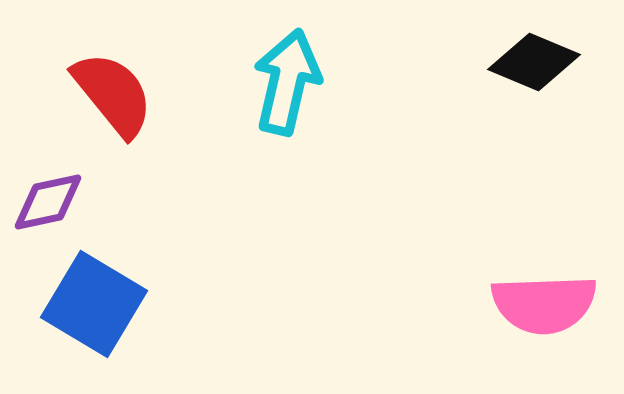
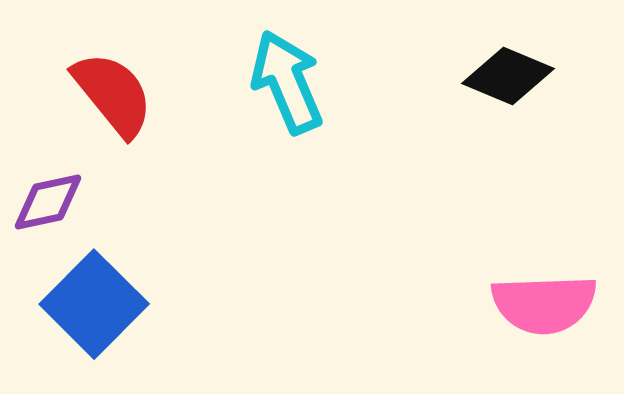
black diamond: moved 26 px left, 14 px down
cyan arrow: rotated 36 degrees counterclockwise
blue square: rotated 14 degrees clockwise
